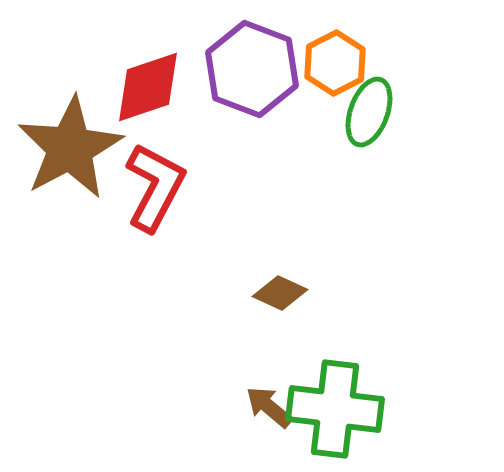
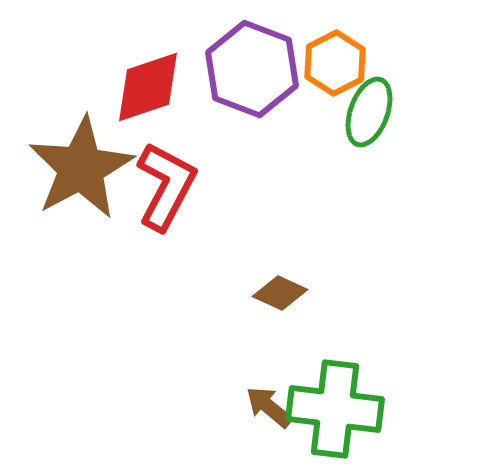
brown star: moved 11 px right, 20 px down
red L-shape: moved 11 px right, 1 px up
